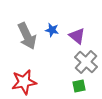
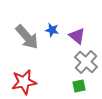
gray arrow: moved 1 px down; rotated 16 degrees counterclockwise
